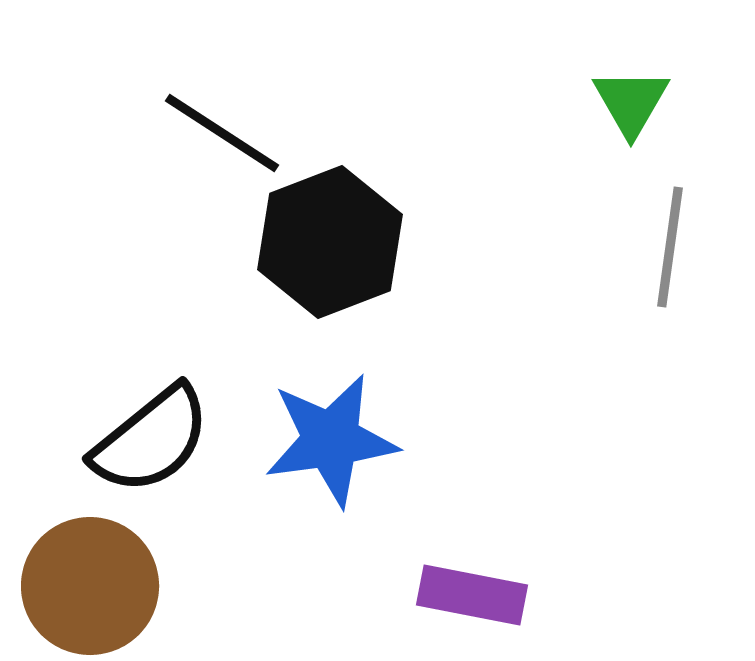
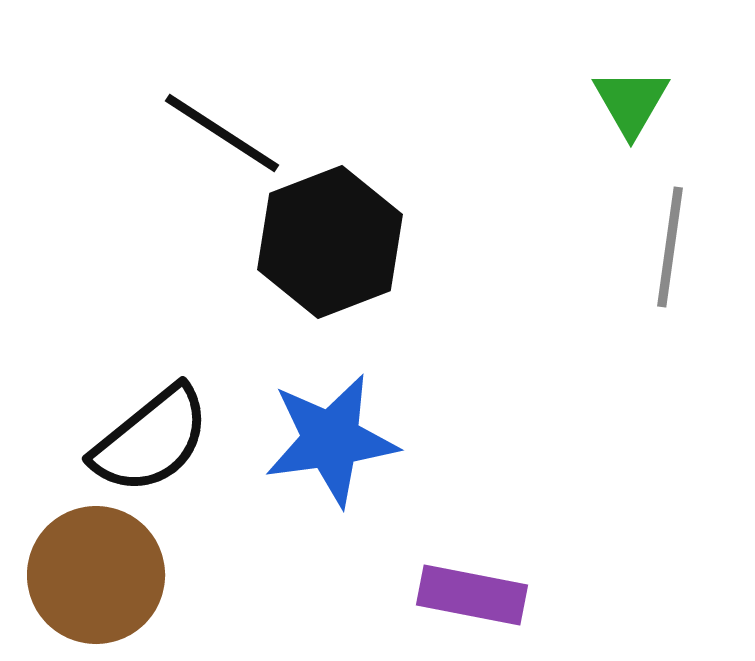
brown circle: moved 6 px right, 11 px up
